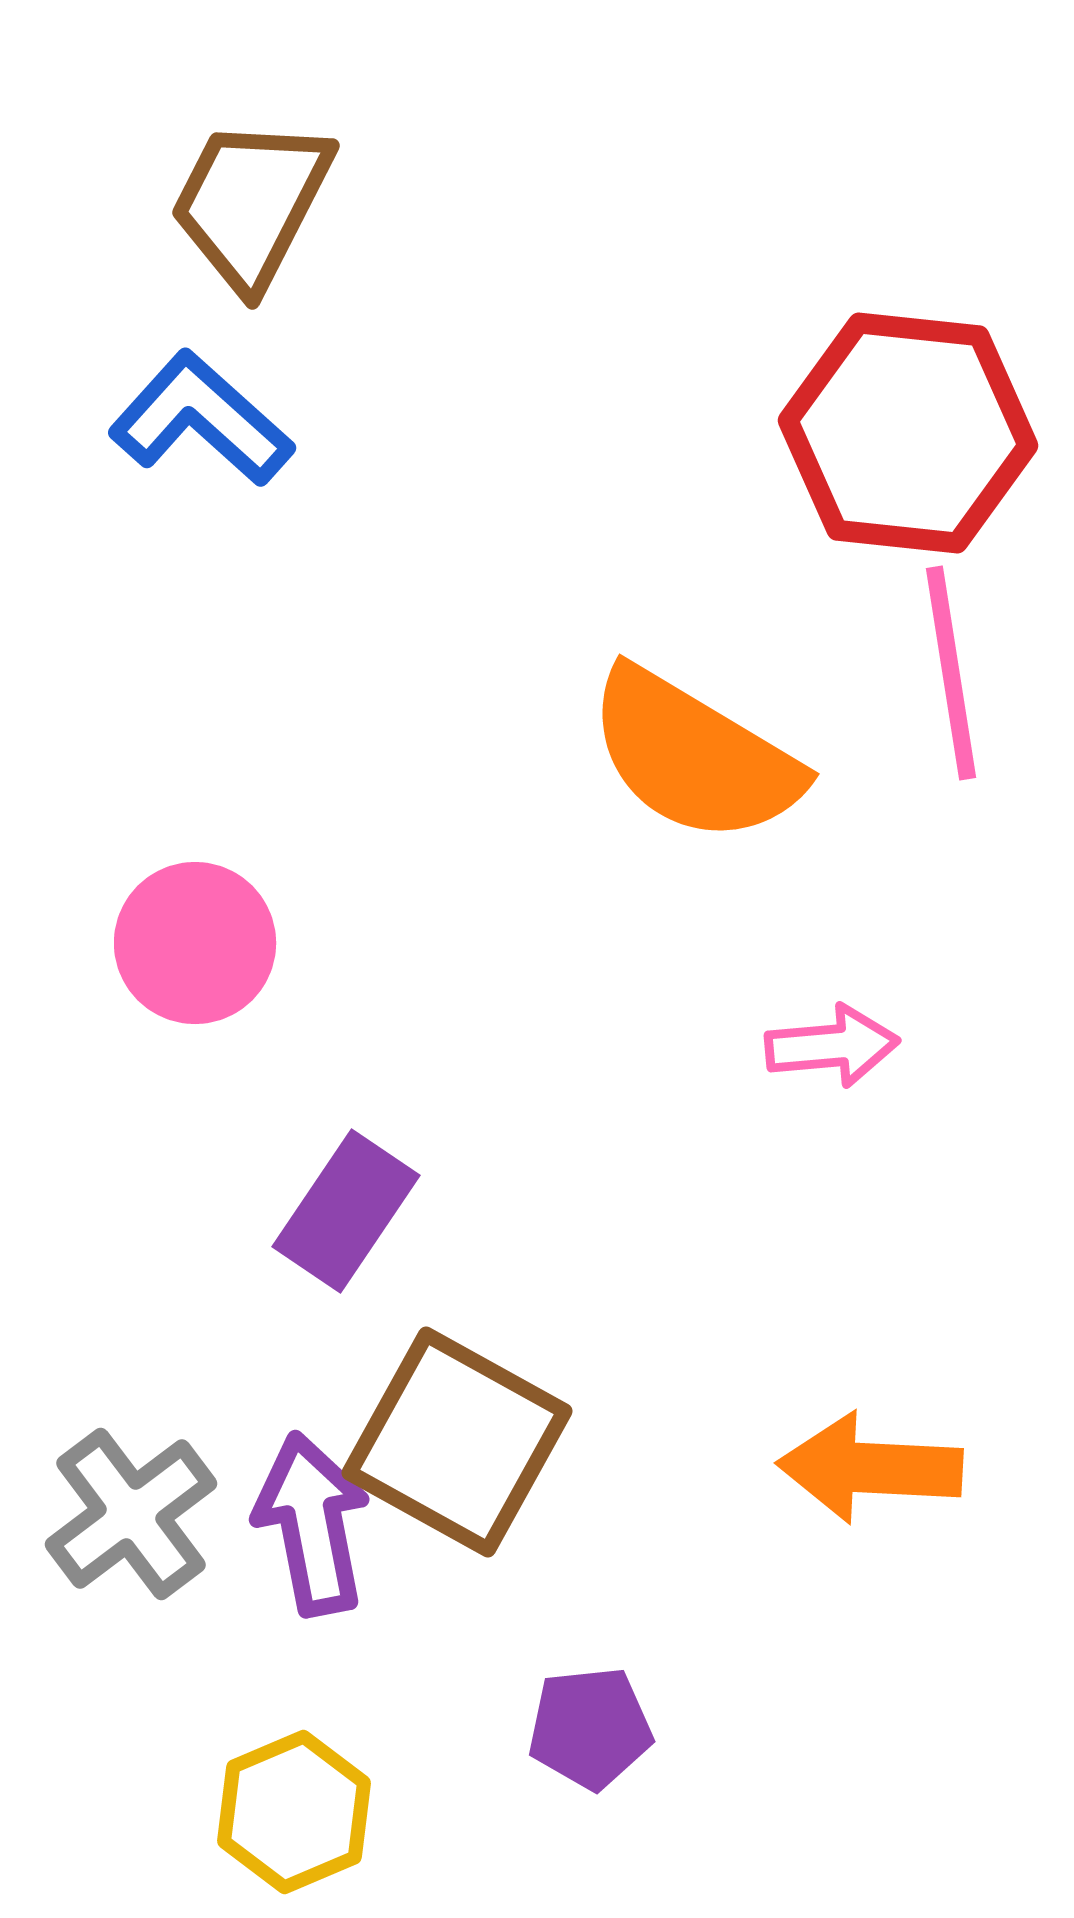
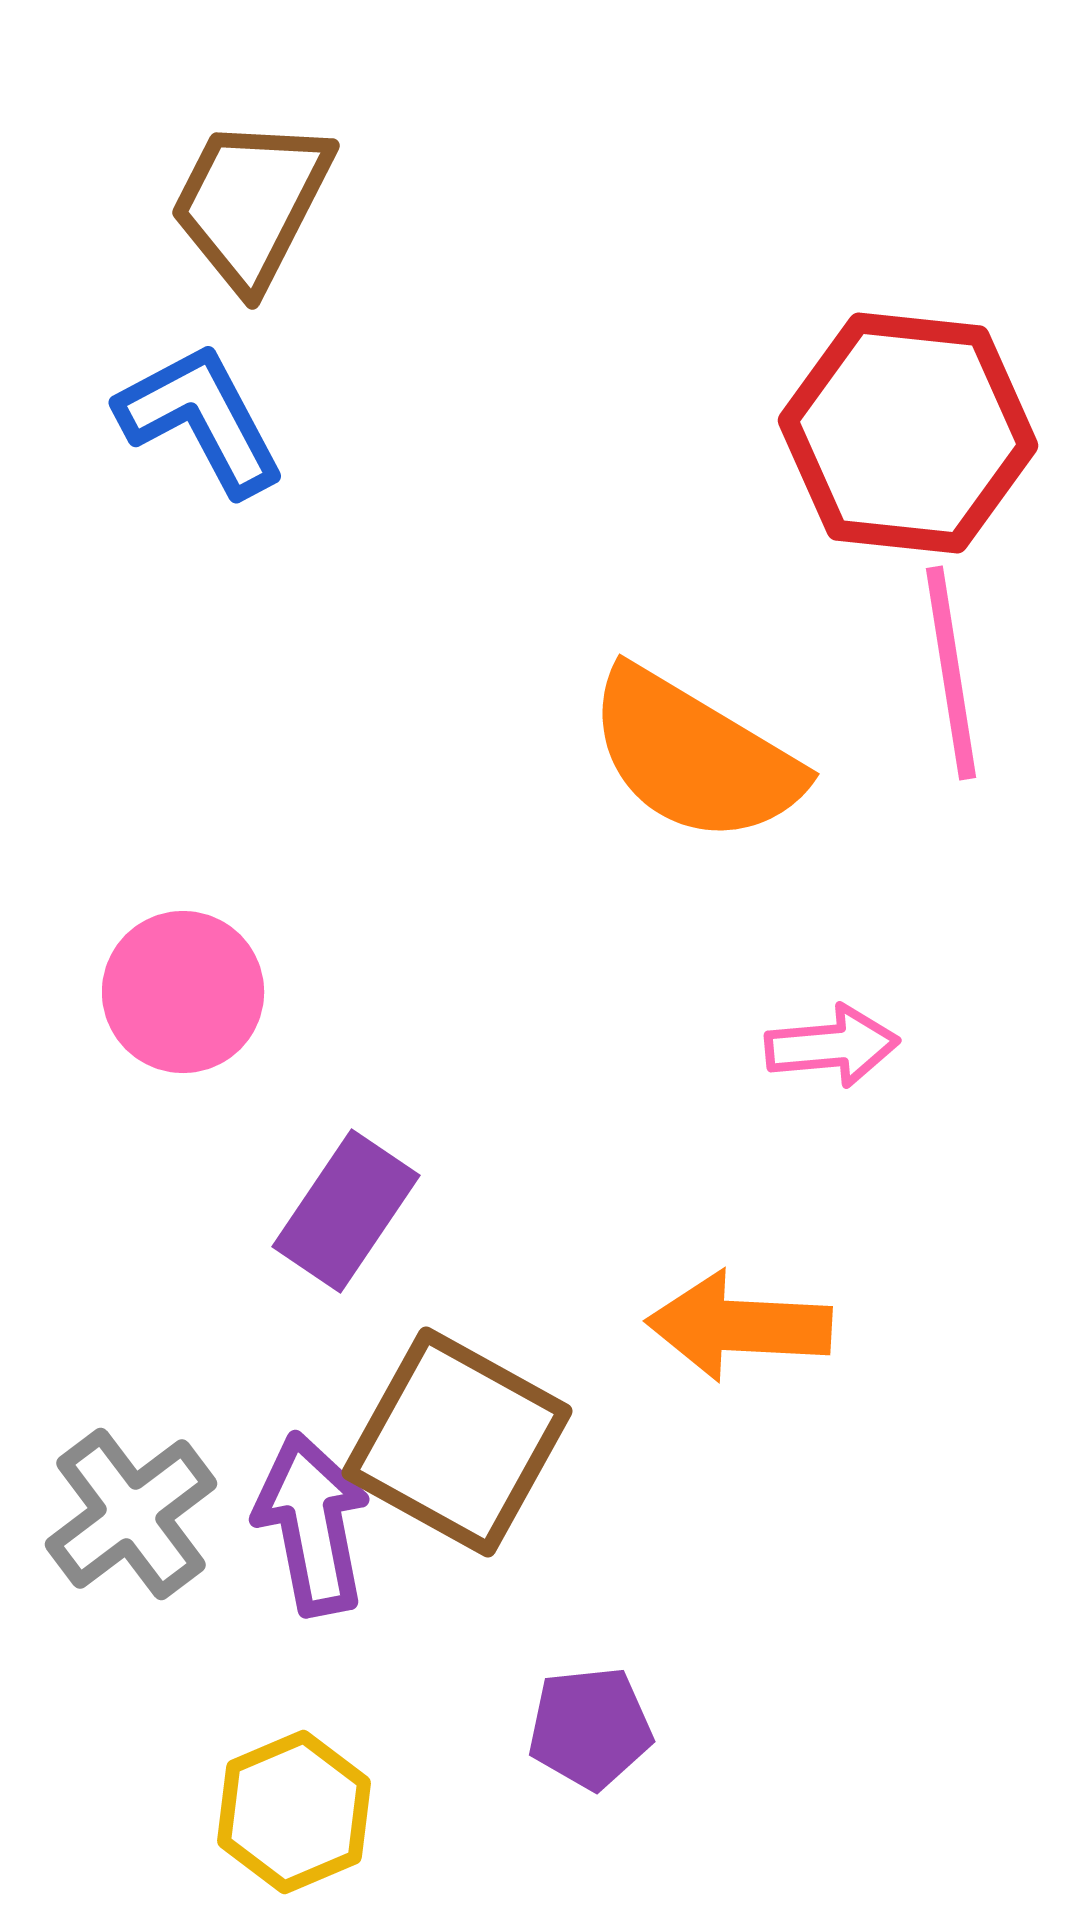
blue L-shape: rotated 20 degrees clockwise
pink circle: moved 12 px left, 49 px down
orange arrow: moved 131 px left, 142 px up
